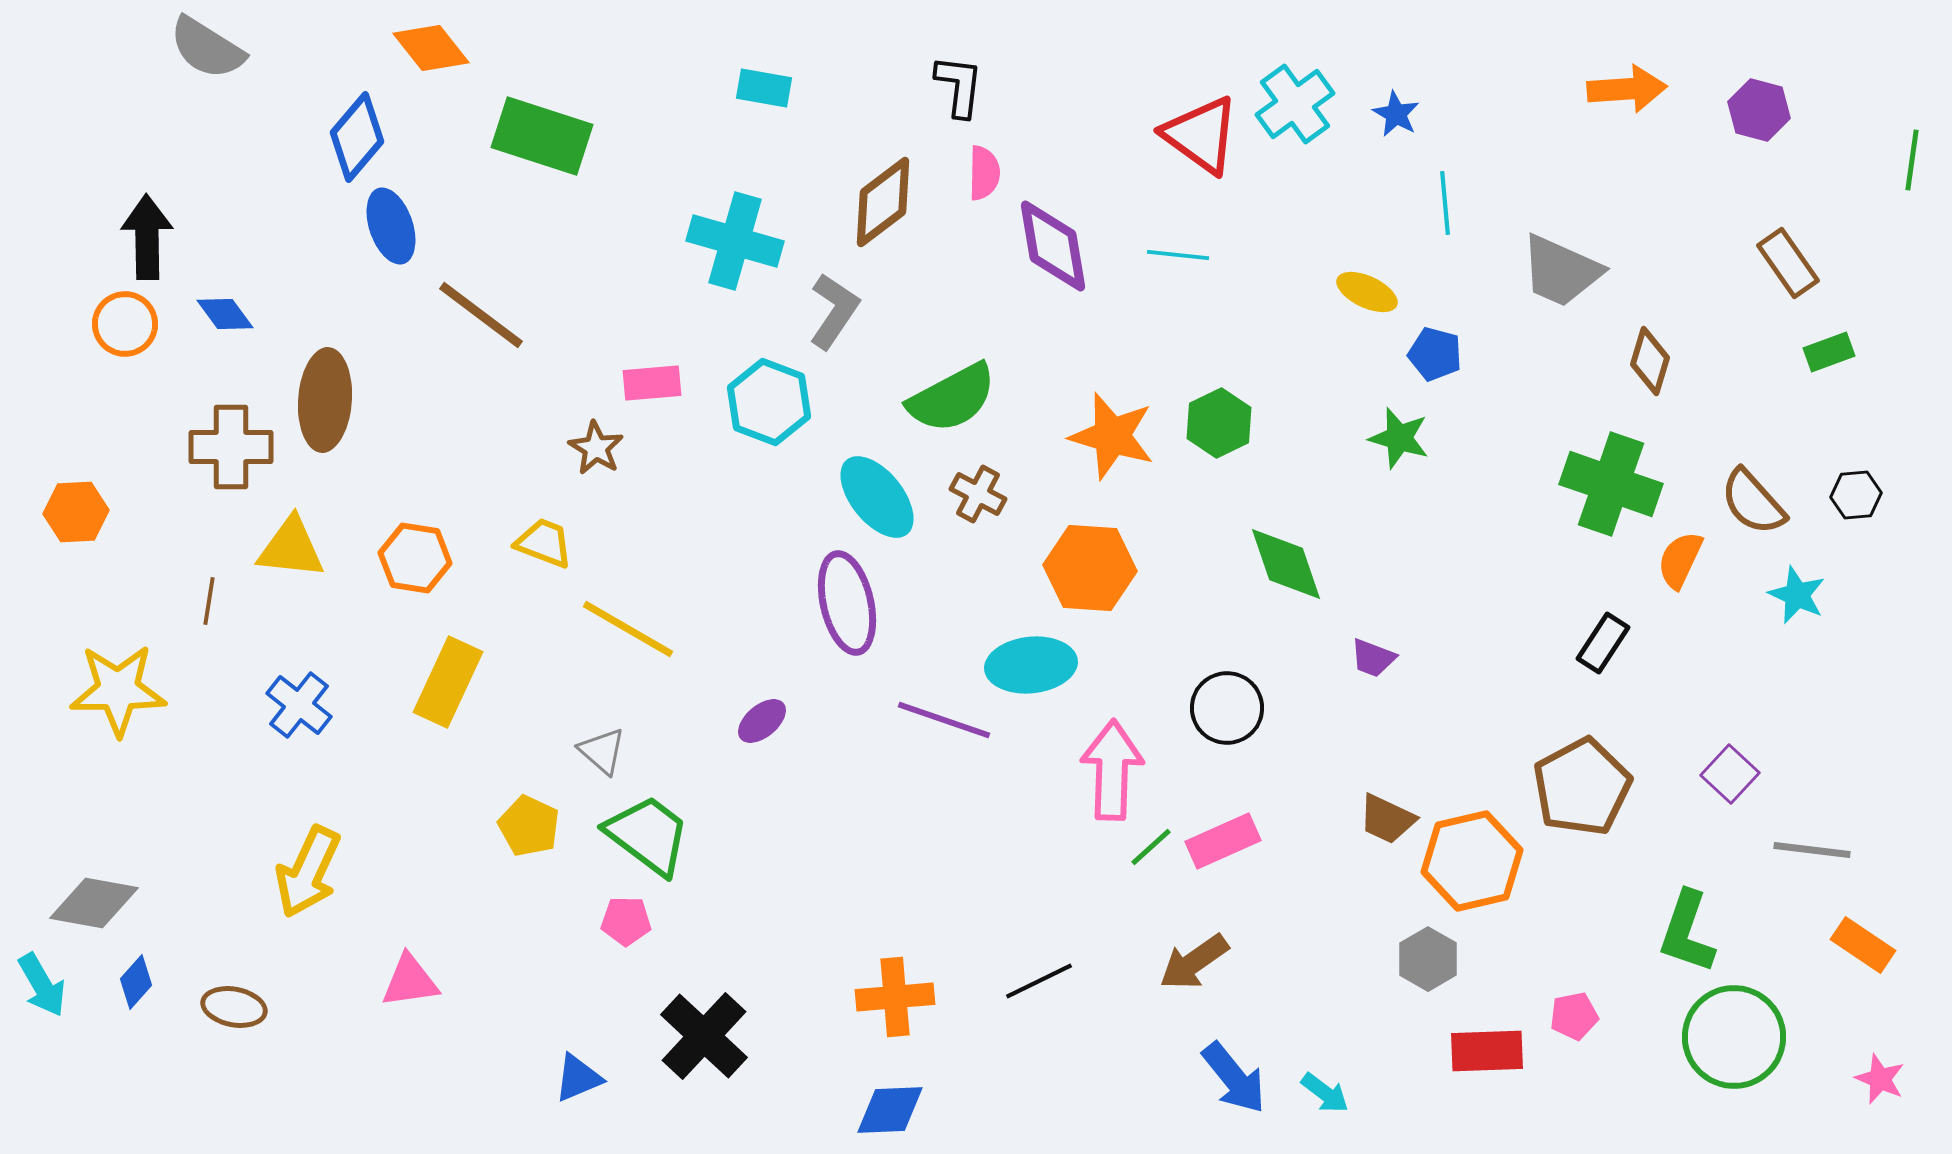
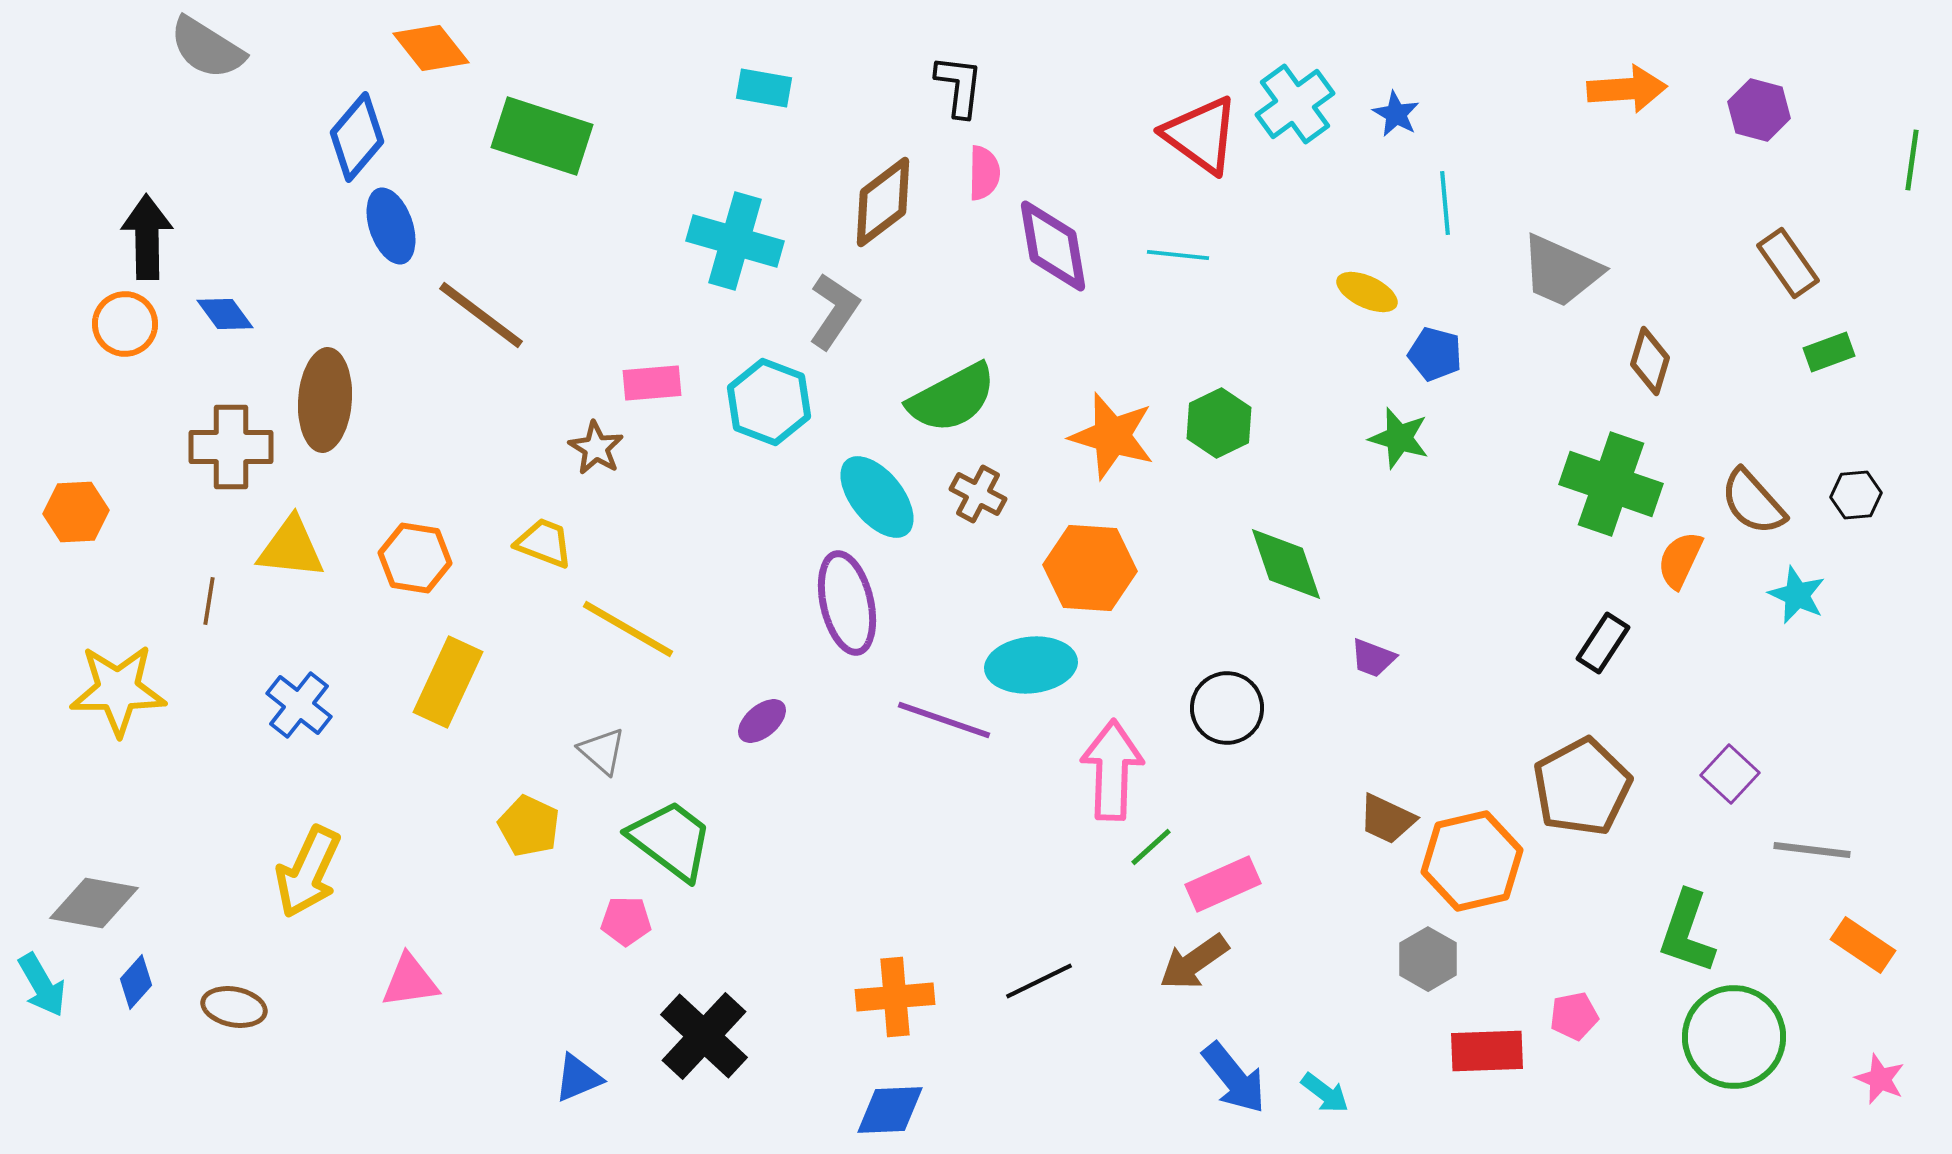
green trapezoid at (648, 835): moved 23 px right, 5 px down
pink rectangle at (1223, 841): moved 43 px down
